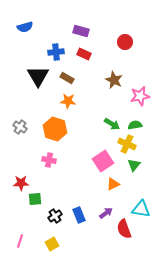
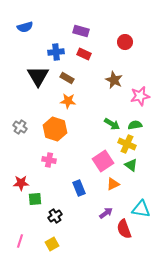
green triangle: moved 3 px left; rotated 32 degrees counterclockwise
blue rectangle: moved 27 px up
